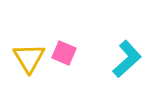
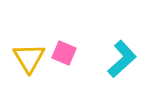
cyan L-shape: moved 5 px left
